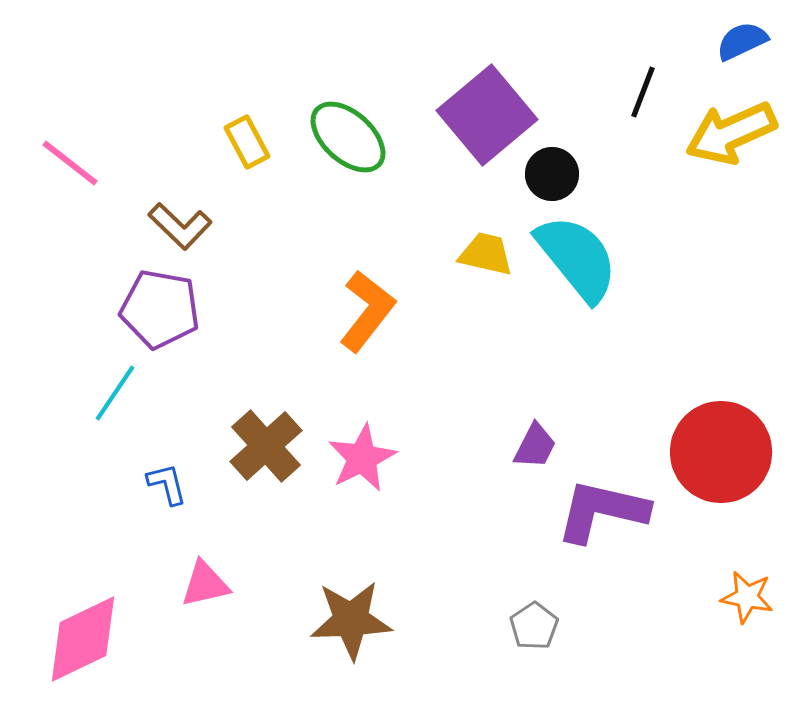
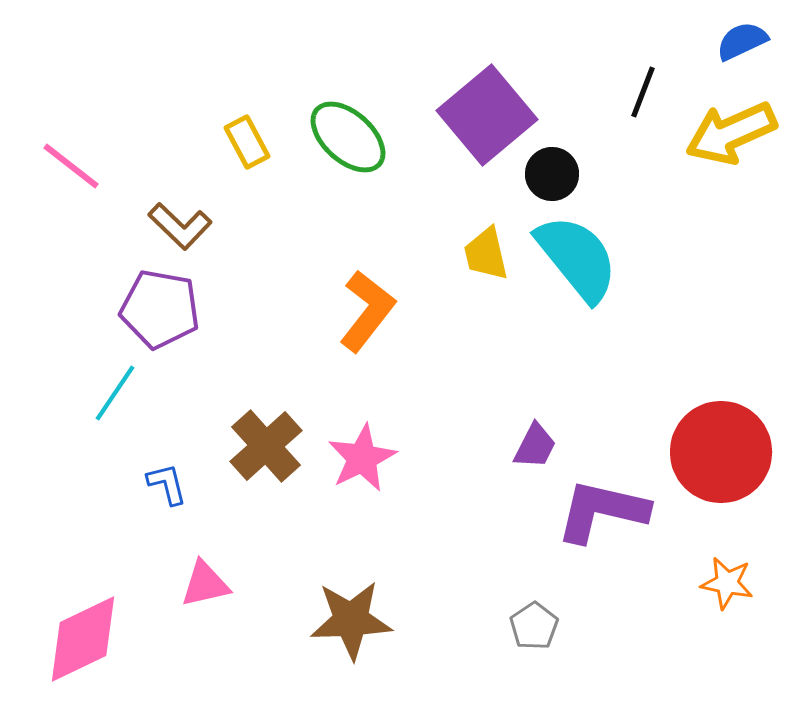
pink line: moved 1 px right, 3 px down
yellow trapezoid: rotated 116 degrees counterclockwise
orange star: moved 20 px left, 14 px up
